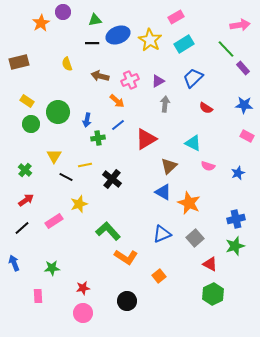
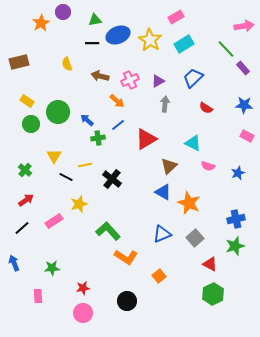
pink arrow at (240, 25): moved 4 px right, 1 px down
blue arrow at (87, 120): rotated 120 degrees clockwise
